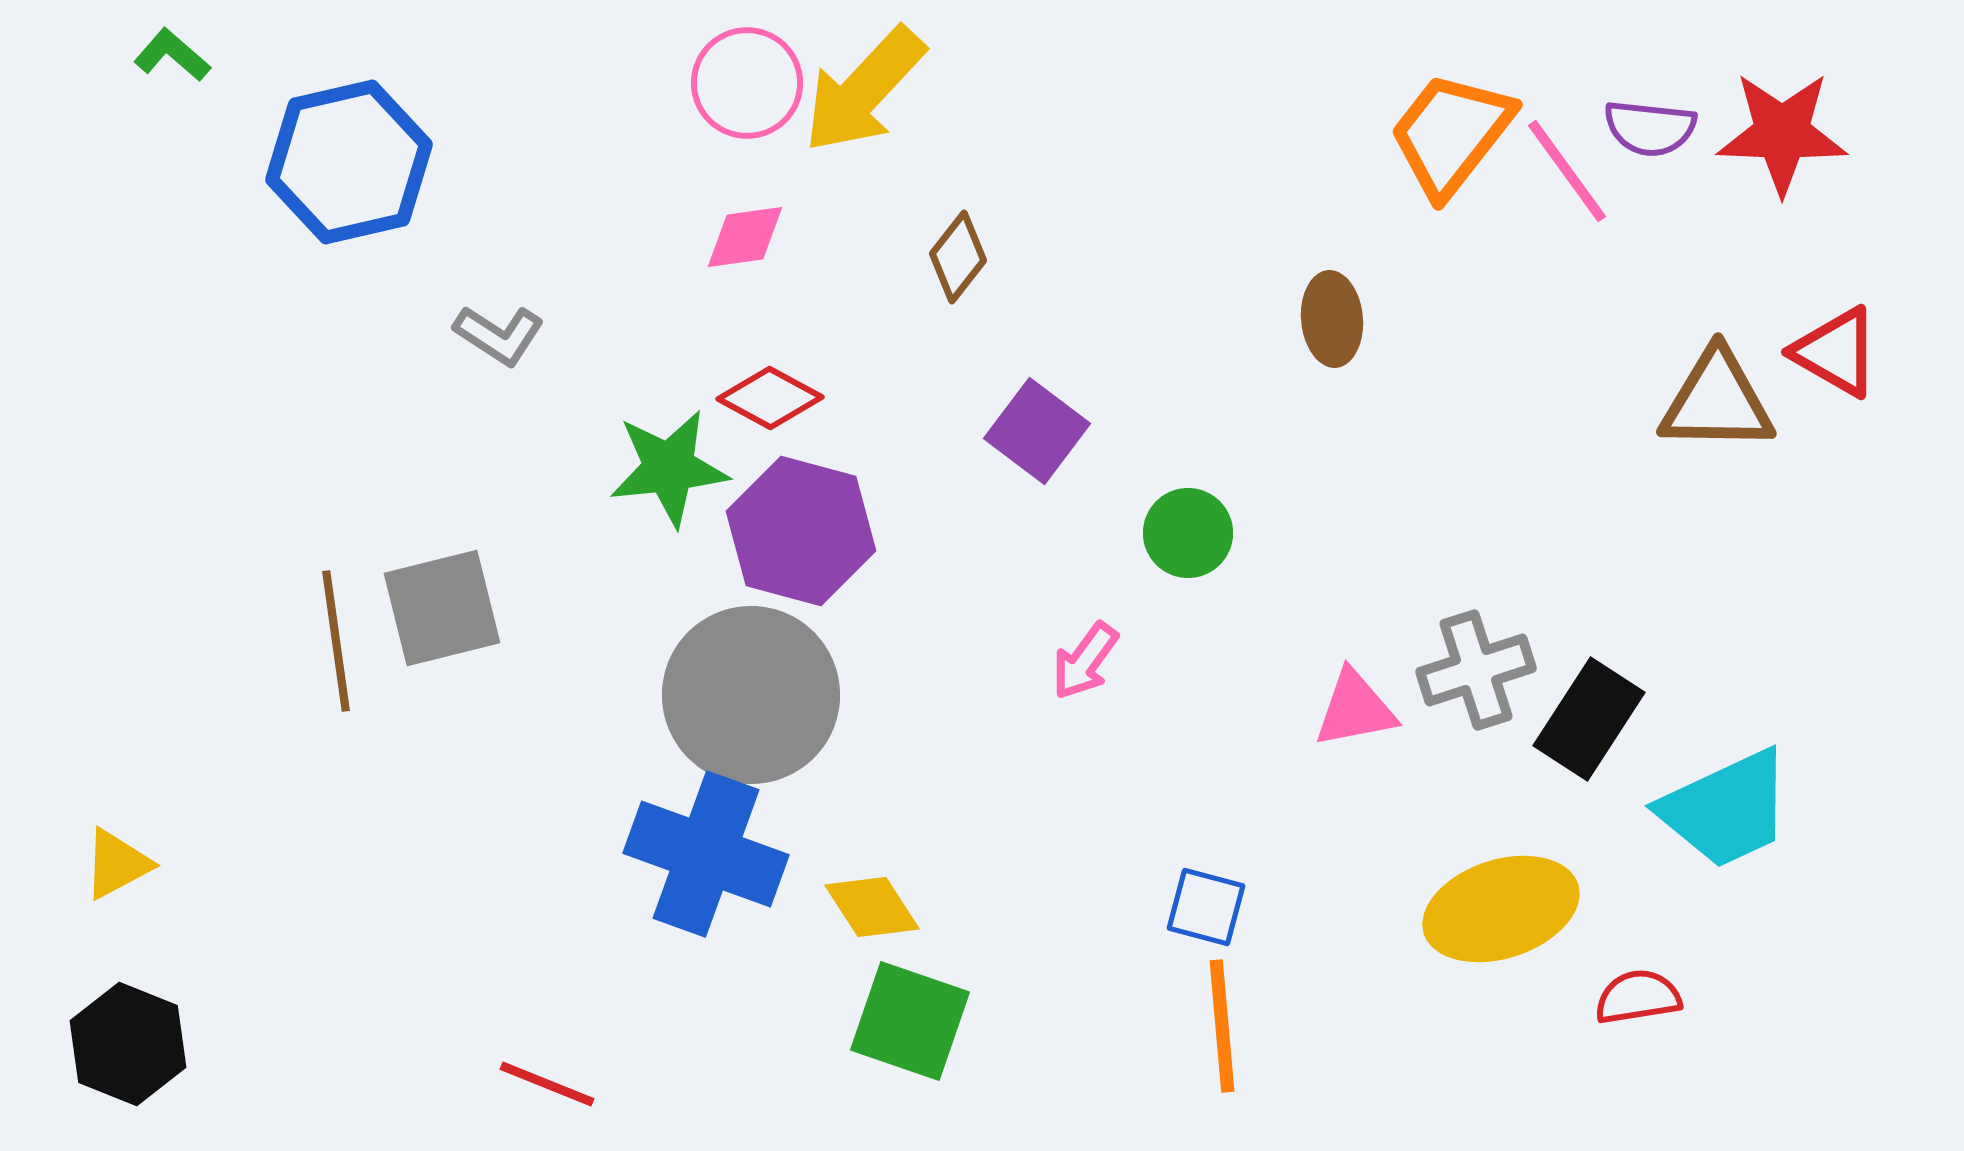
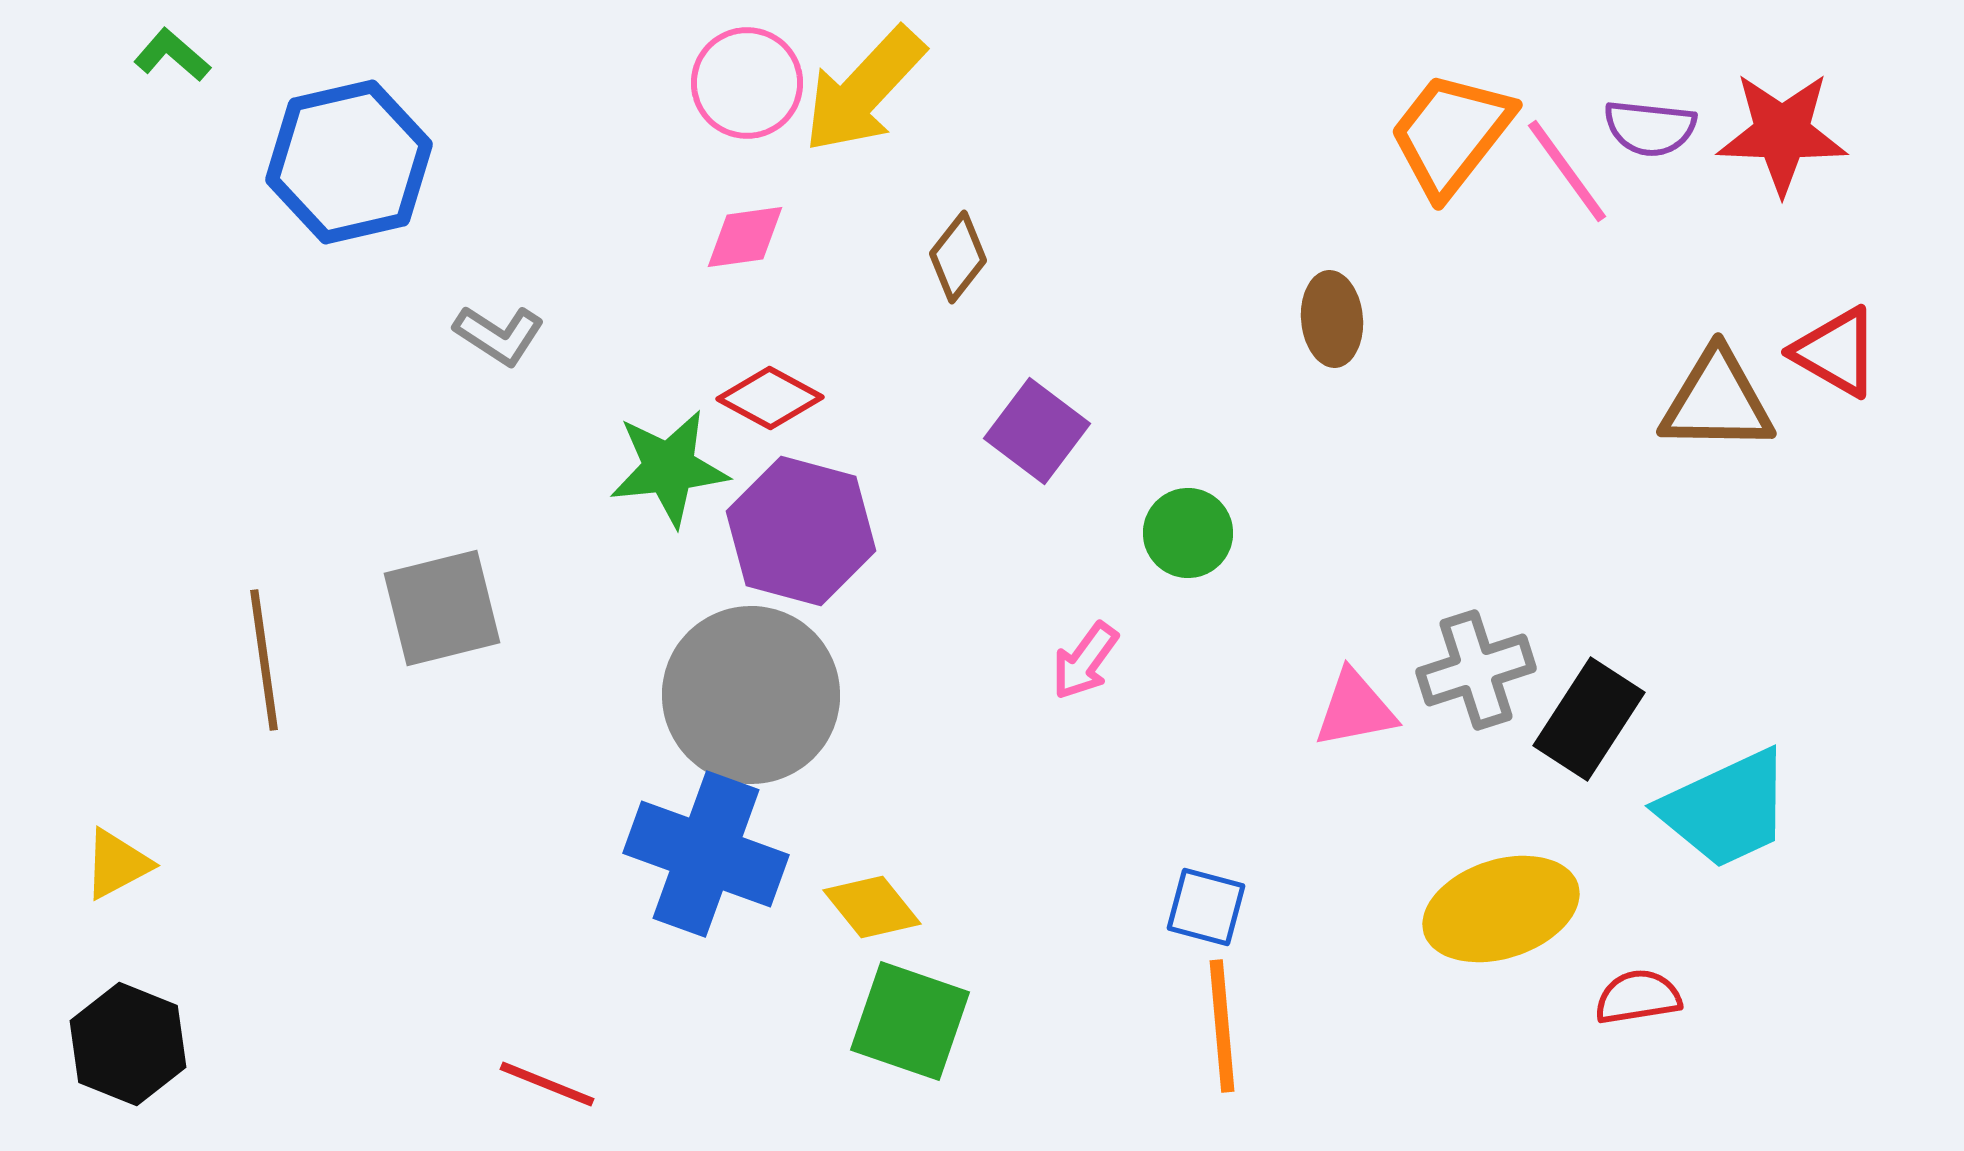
brown line: moved 72 px left, 19 px down
yellow diamond: rotated 6 degrees counterclockwise
